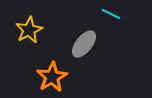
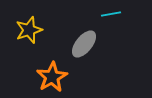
cyan line: rotated 36 degrees counterclockwise
yellow star: rotated 8 degrees clockwise
